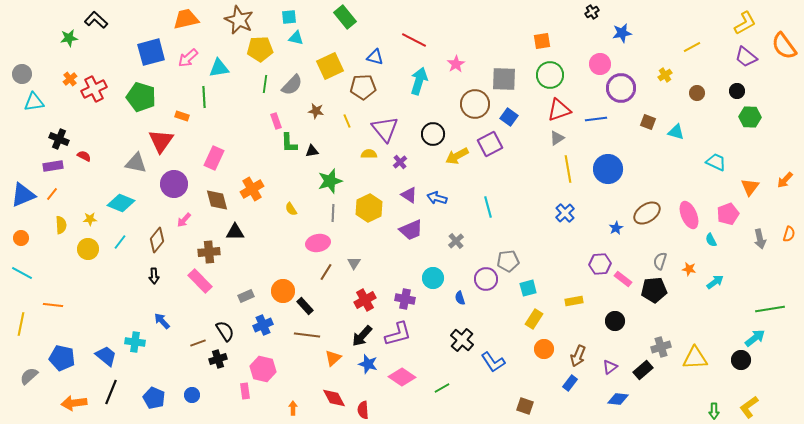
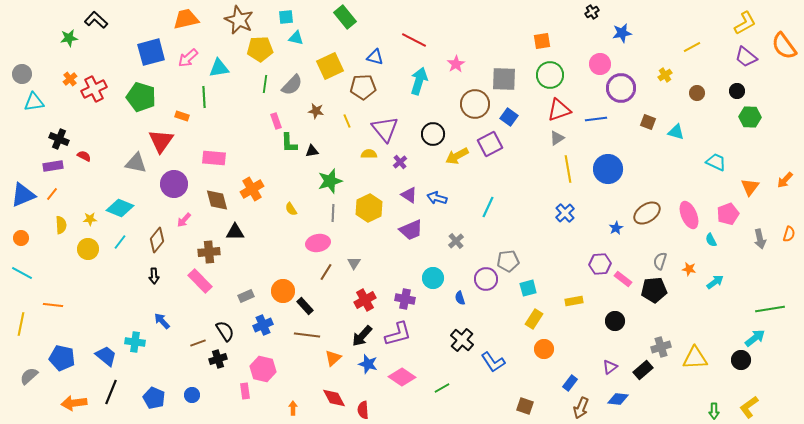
cyan square at (289, 17): moved 3 px left
pink rectangle at (214, 158): rotated 70 degrees clockwise
cyan diamond at (121, 203): moved 1 px left, 5 px down
cyan line at (488, 207): rotated 40 degrees clockwise
brown arrow at (578, 356): moved 3 px right, 52 px down
